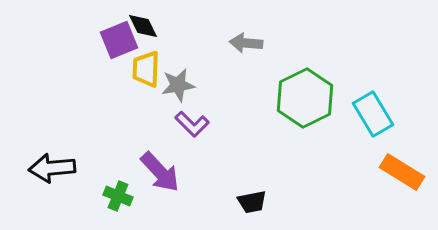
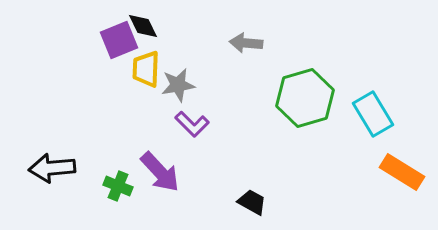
green hexagon: rotated 10 degrees clockwise
green cross: moved 10 px up
black trapezoid: rotated 140 degrees counterclockwise
